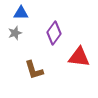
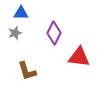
purple diamond: rotated 10 degrees counterclockwise
brown L-shape: moved 7 px left, 1 px down
